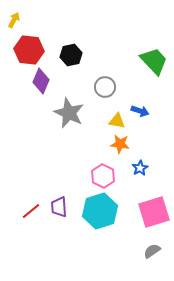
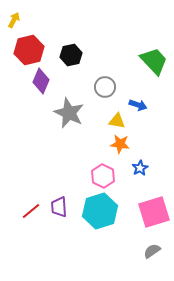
red hexagon: rotated 20 degrees counterclockwise
blue arrow: moved 2 px left, 6 px up
